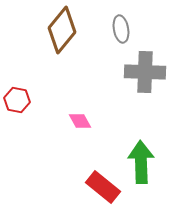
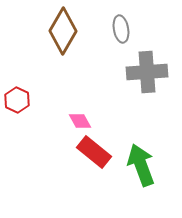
brown diamond: moved 1 px right, 1 px down; rotated 9 degrees counterclockwise
gray cross: moved 2 px right; rotated 6 degrees counterclockwise
red hexagon: rotated 15 degrees clockwise
green arrow: moved 3 px down; rotated 18 degrees counterclockwise
red rectangle: moved 9 px left, 35 px up
